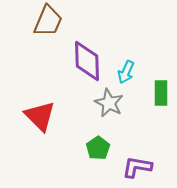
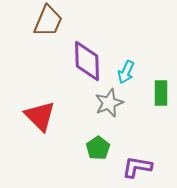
gray star: rotated 24 degrees clockwise
